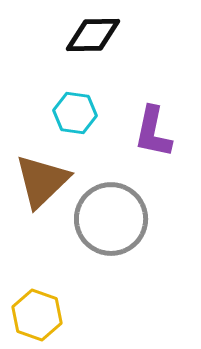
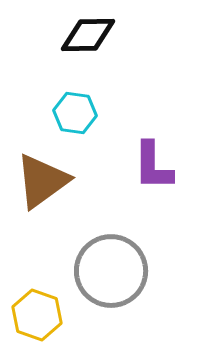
black diamond: moved 5 px left
purple L-shape: moved 34 px down; rotated 12 degrees counterclockwise
brown triangle: rotated 8 degrees clockwise
gray circle: moved 52 px down
